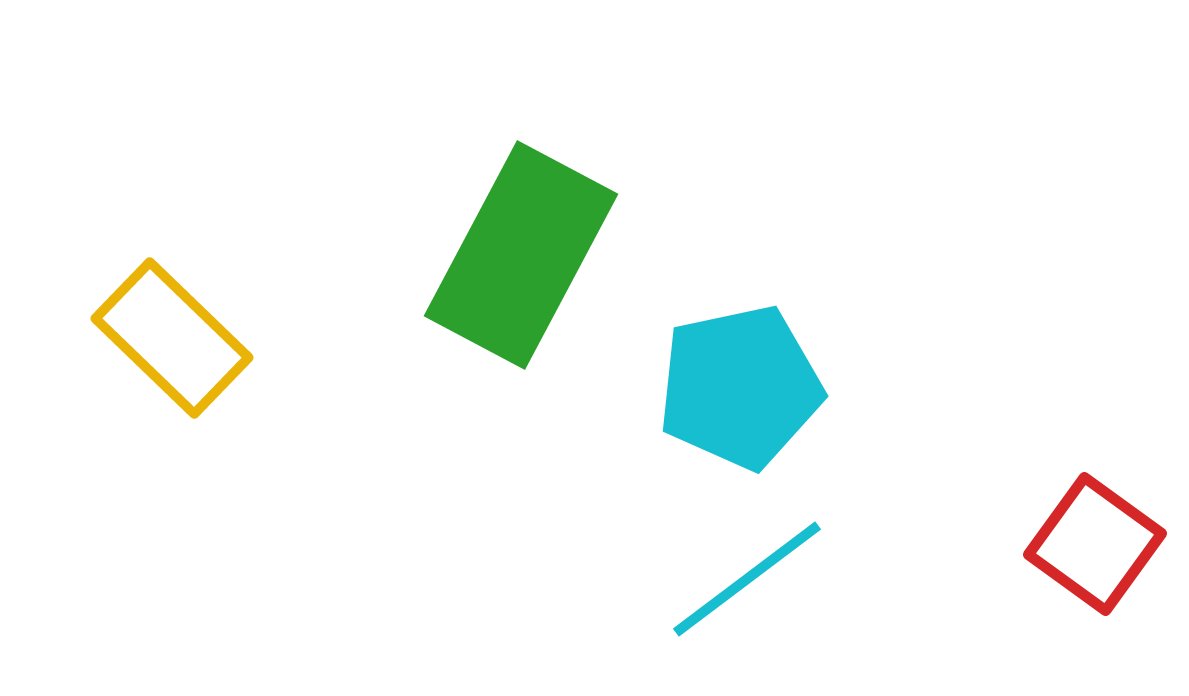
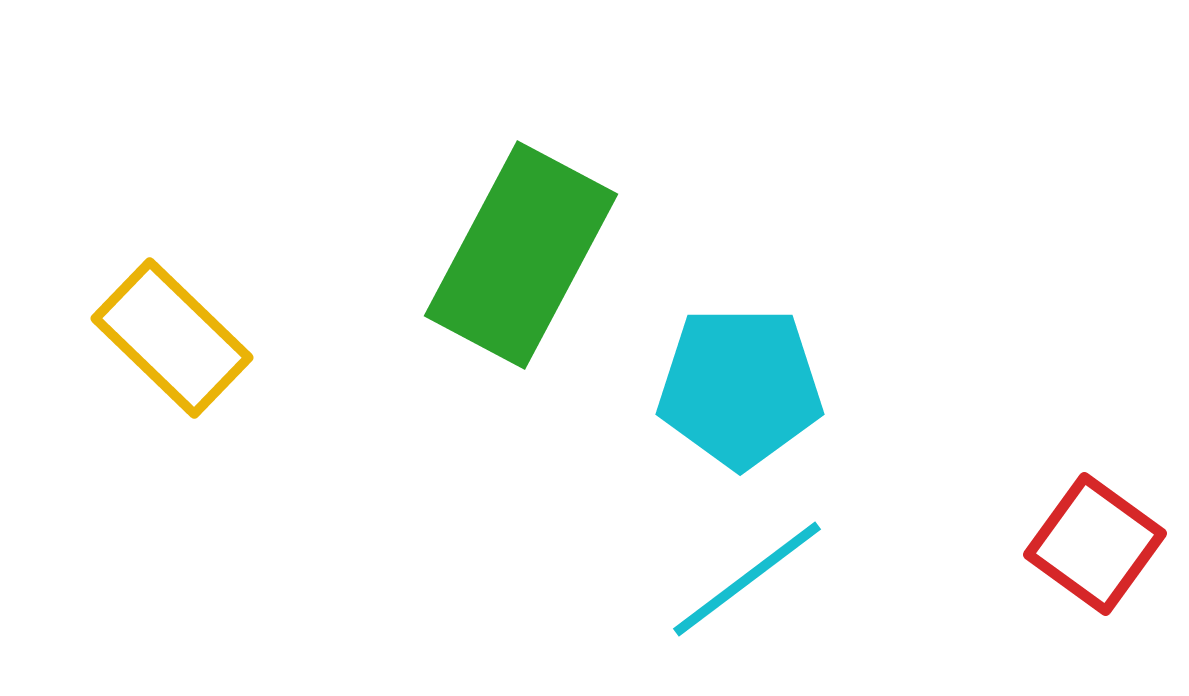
cyan pentagon: rotated 12 degrees clockwise
